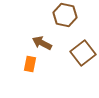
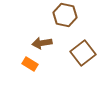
brown arrow: rotated 36 degrees counterclockwise
orange rectangle: rotated 70 degrees counterclockwise
